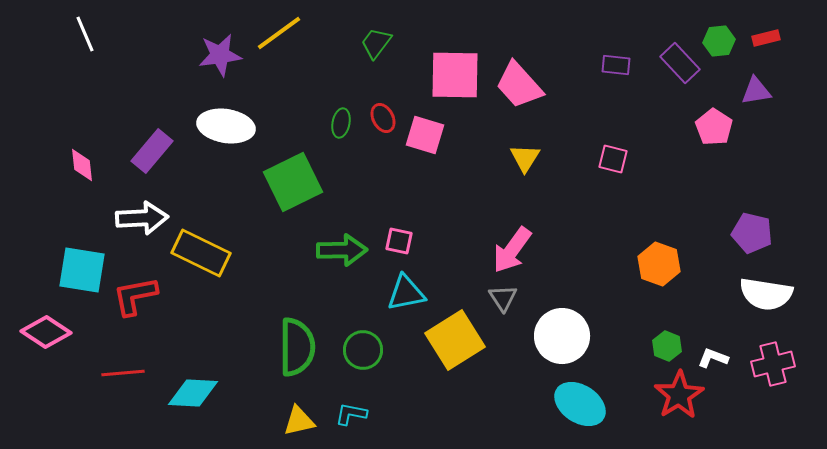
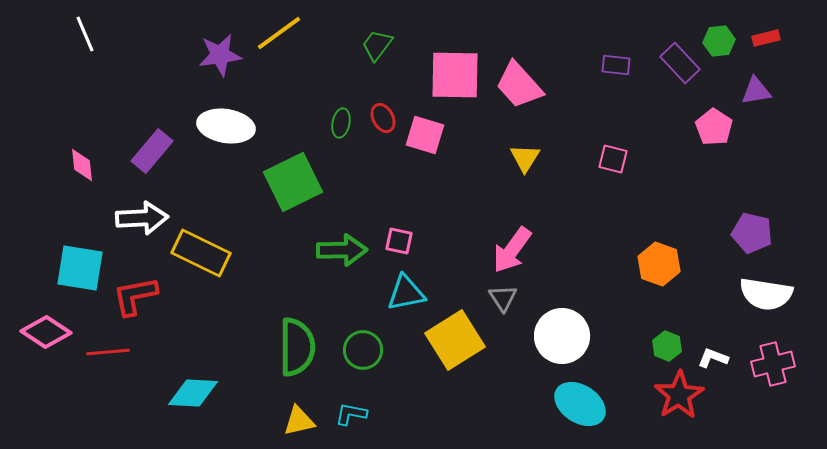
green trapezoid at (376, 43): moved 1 px right, 2 px down
cyan square at (82, 270): moved 2 px left, 2 px up
red line at (123, 373): moved 15 px left, 21 px up
